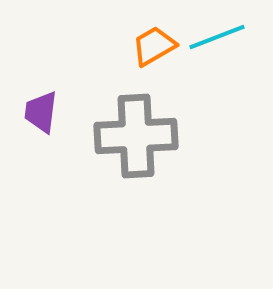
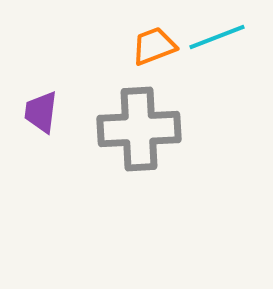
orange trapezoid: rotated 9 degrees clockwise
gray cross: moved 3 px right, 7 px up
